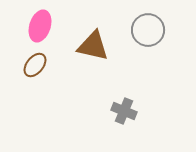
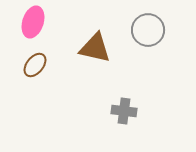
pink ellipse: moved 7 px left, 4 px up
brown triangle: moved 2 px right, 2 px down
gray cross: rotated 15 degrees counterclockwise
